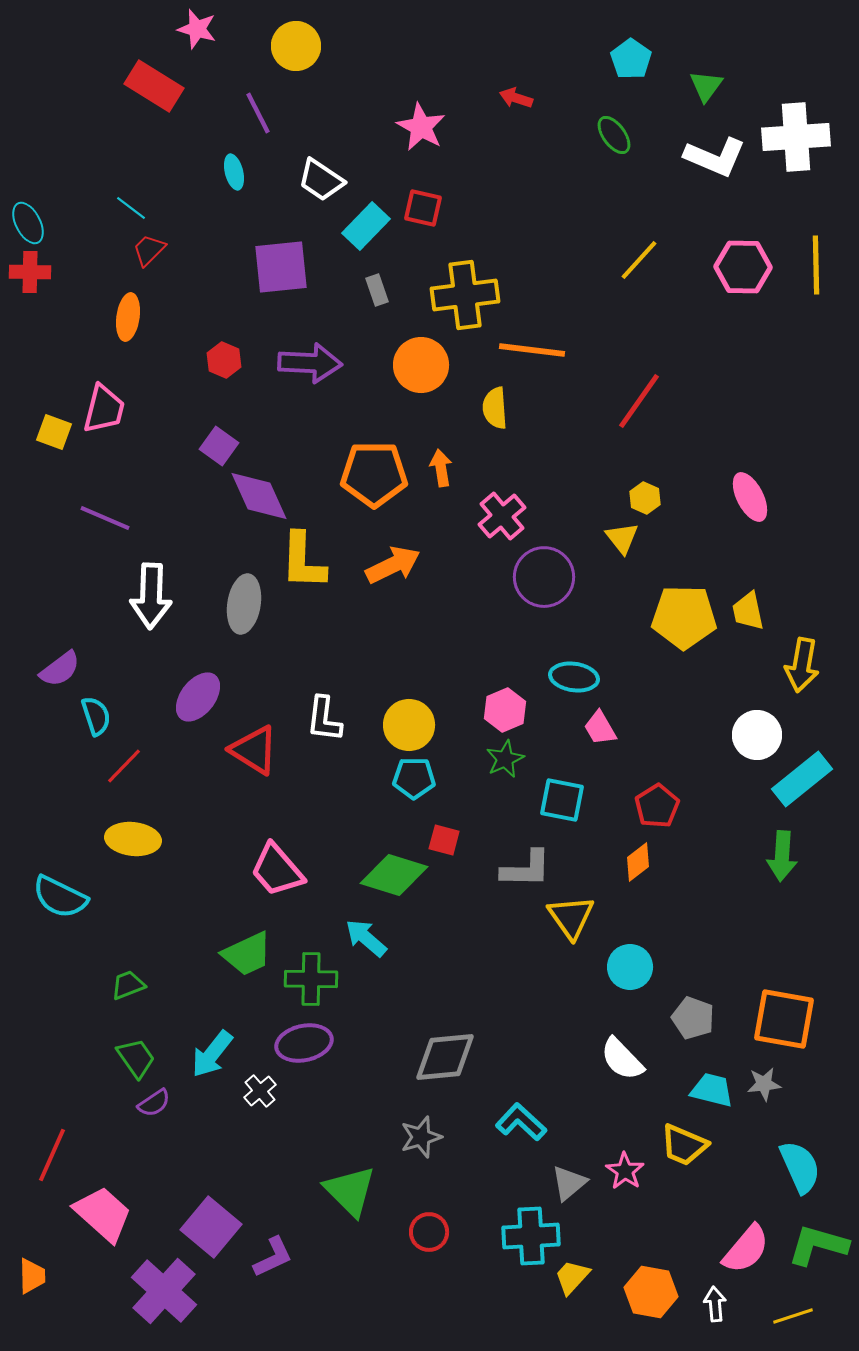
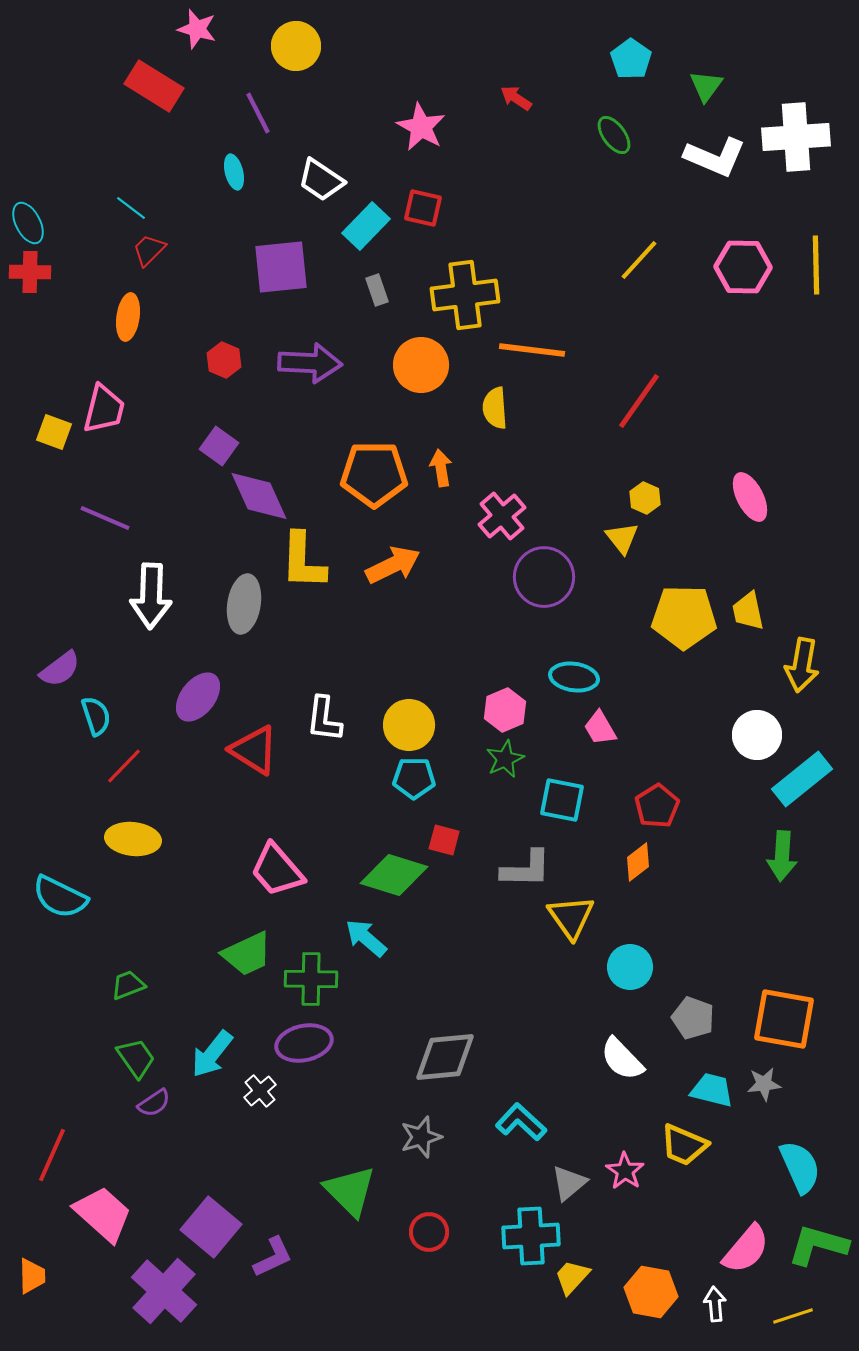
red arrow at (516, 98): rotated 16 degrees clockwise
